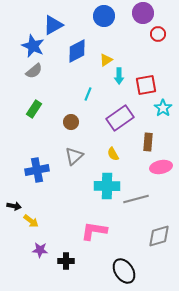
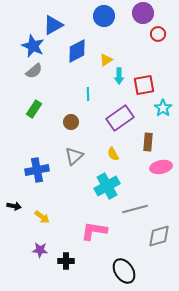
red square: moved 2 px left
cyan line: rotated 24 degrees counterclockwise
cyan cross: rotated 30 degrees counterclockwise
gray line: moved 1 px left, 10 px down
yellow arrow: moved 11 px right, 4 px up
